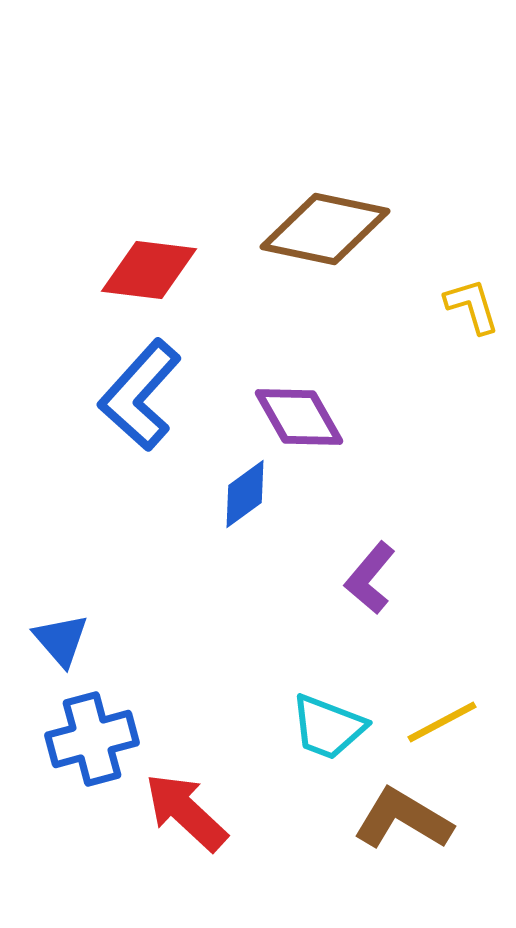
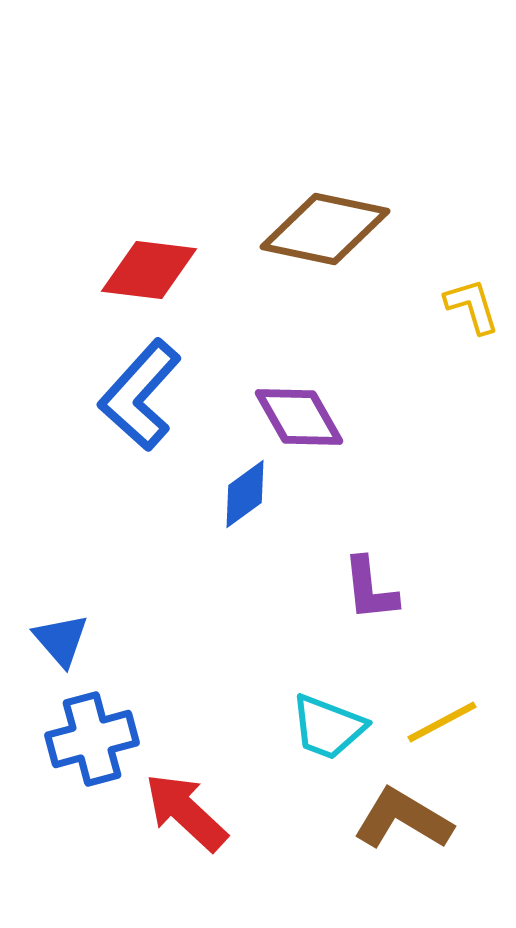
purple L-shape: moved 11 px down; rotated 46 degrees counterclockwise
